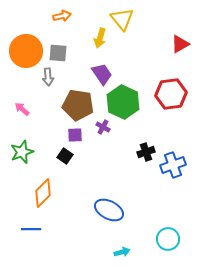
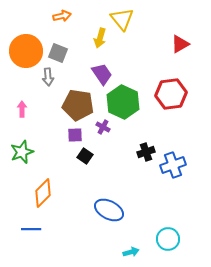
gray square: rotated 18 degrees clockwise
pink arrow: rotated 49 degrees clockwise
black square: moved 20 px right
cyan arrow: moved 9 px right
